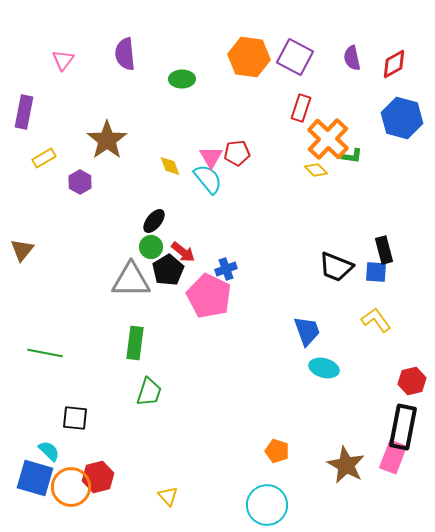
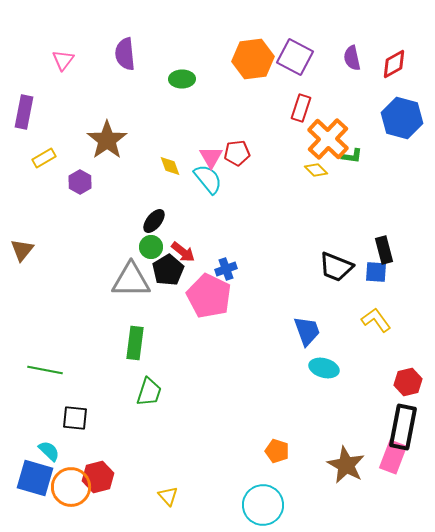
orange hexagon at (249, 57): moved 4 px right, 2 px down; rotated 15 degrees counterclockwise
green line at (45, 353): moved 17 px down
red hexagon at (412, 381): moved 4 px left, 1 px down
cyan circle at (267, 505): moved 4 px left
